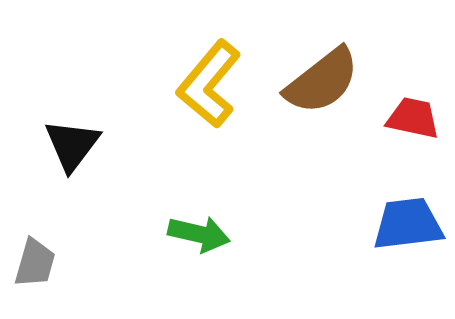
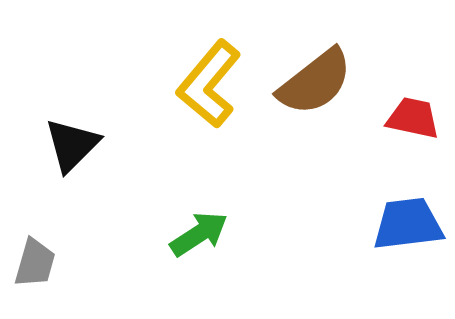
brown semicircle: moved 7 px left, 1 px down
black triangle: rotated 8 degrees clockwise
green arrow: rotated 46 degrees counterclockwise
